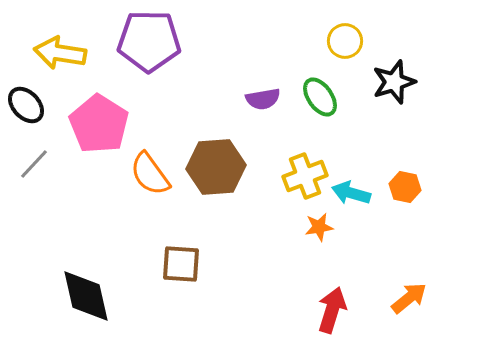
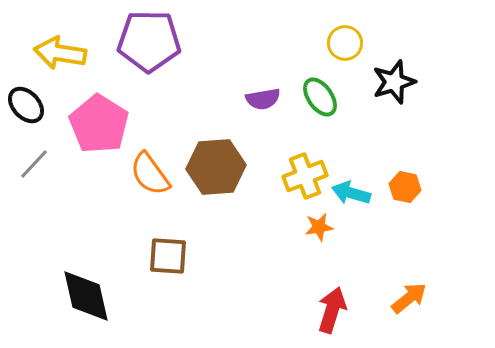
yellow circle: moved 2 px down
brown square: moved 13 px left, 8 px up
